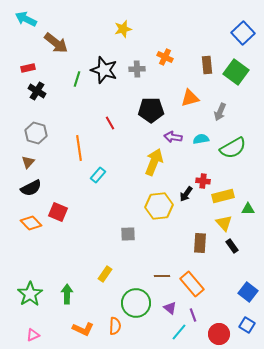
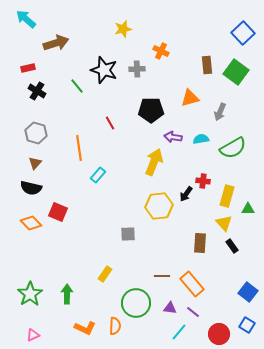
cyan arrow at (26, 19): rotated 15 degrees clockwise
brown arrow at (56, 43): rotated 55 degrees counterclockwise
orange cross at (165, 57): moved 4 px left, 6 px up
green line at (77, 79): moved 7 px down; rotated 56 degrees counterclockwise
brown triangle at (28, 162): moved 7 px right, 1 px down
black semicircle at (31, 188): rotated 40 degrees clockwise
yellow rectangle at (223, 196): moved 4 px right; rotated 60 degrees counterclockwise
purple triangle at (170, 308): rotated 32 degrees counterclockwise
purple line at (193, 315): moved 3 px up; rotated 32 degrees counterclockwise
orange L-shape at (83, 329): moved 2 px right, 1 px up
